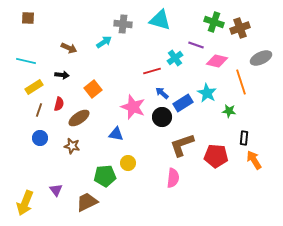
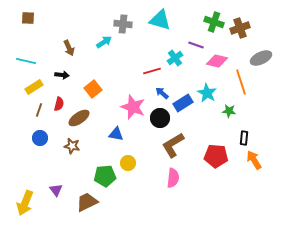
brown arrow: rotated 42 degrees clockwise
black circle: moved 2 px left, 1 px down
brown L-shape: moved 9 px left; rotated 12 degrees counterclockwise
